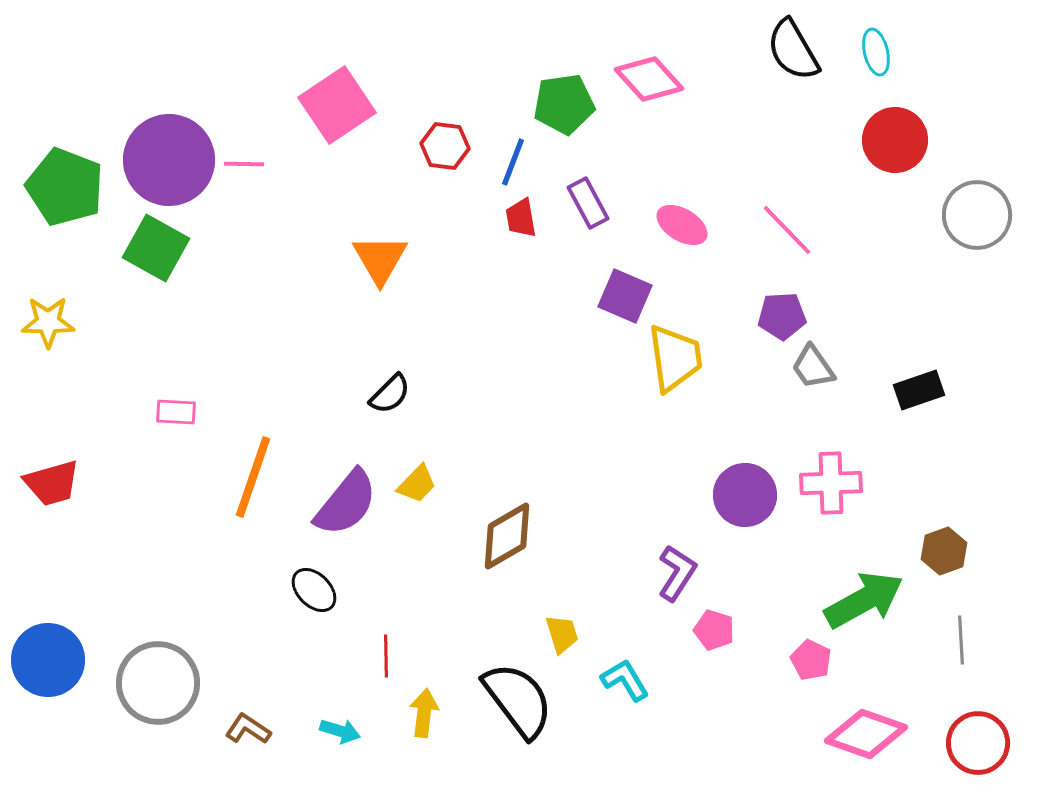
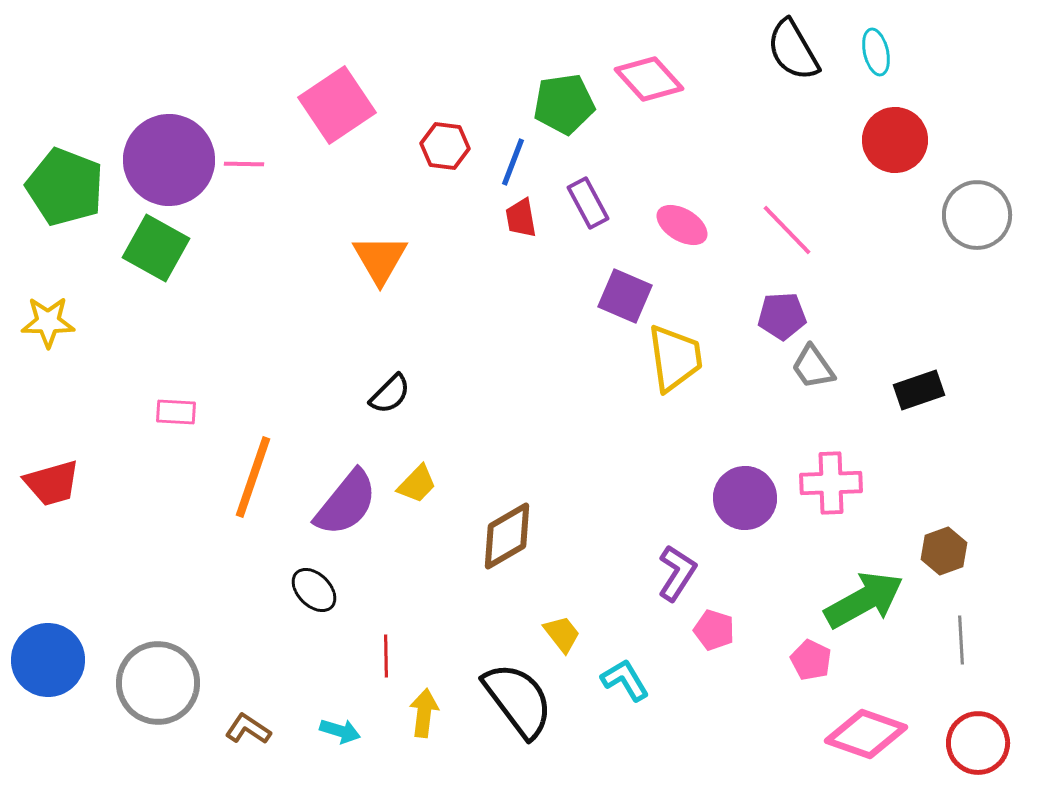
purple circle at (745, 495): moved 3 px down
yellow trapezoid at (562, 634): rotated 21 degrees counterclockwise
